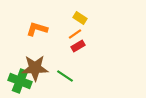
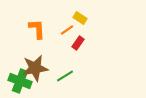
orange L-shape: rotated 70 degrees clockwise
orange line: moved 8 px left, 4 px up
red rectangle: moved 3 px up; rotated 24 degrees counterclockwise
brown star: rotated 8 degrees counterclockwise
green line: rotated 66 degrees counterclockwise
